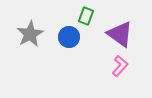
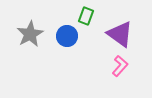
blue circle: moved 2 px left, 1 px up
